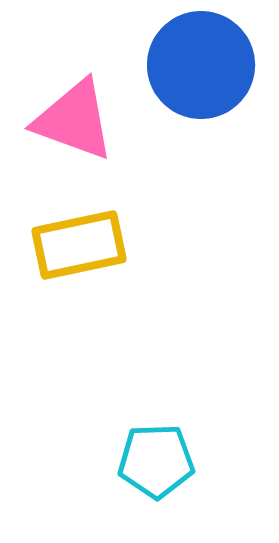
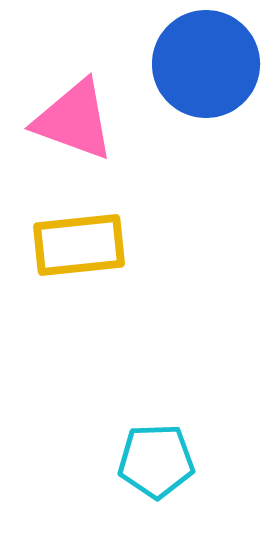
blue circle: moved 5 px right, 1 px up
yellow rectangle: rotated 6 degrees clockwise
